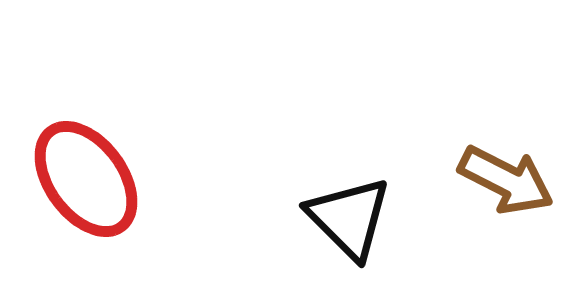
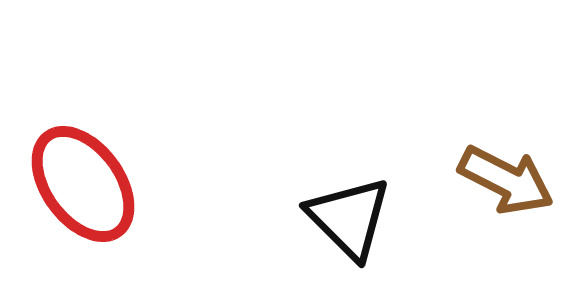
red ellipse: moved 3 px left, 5 px down
